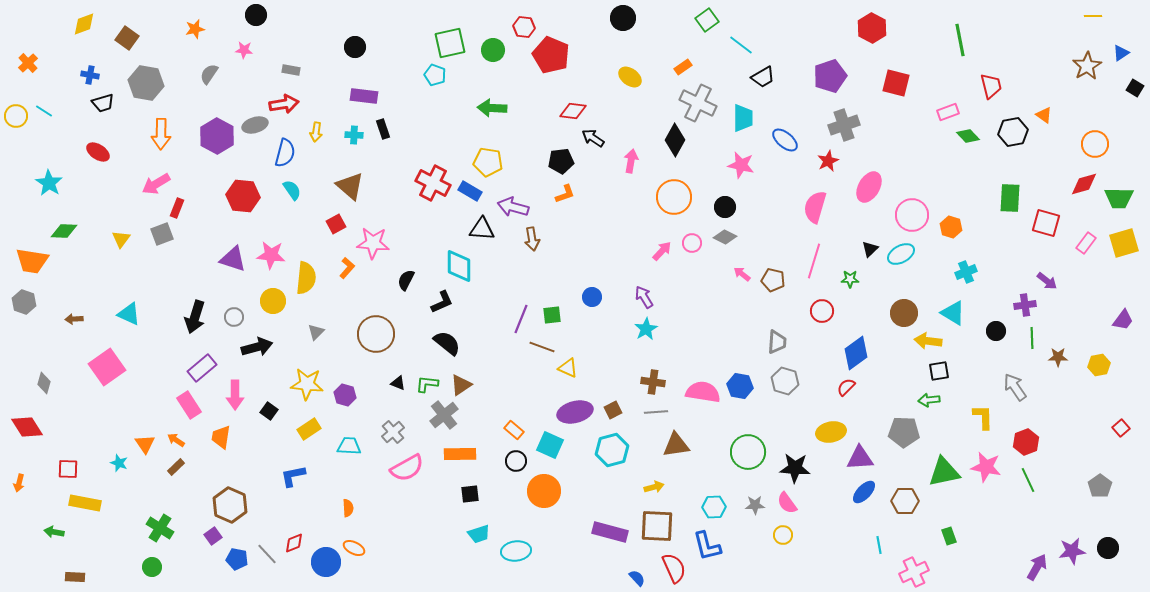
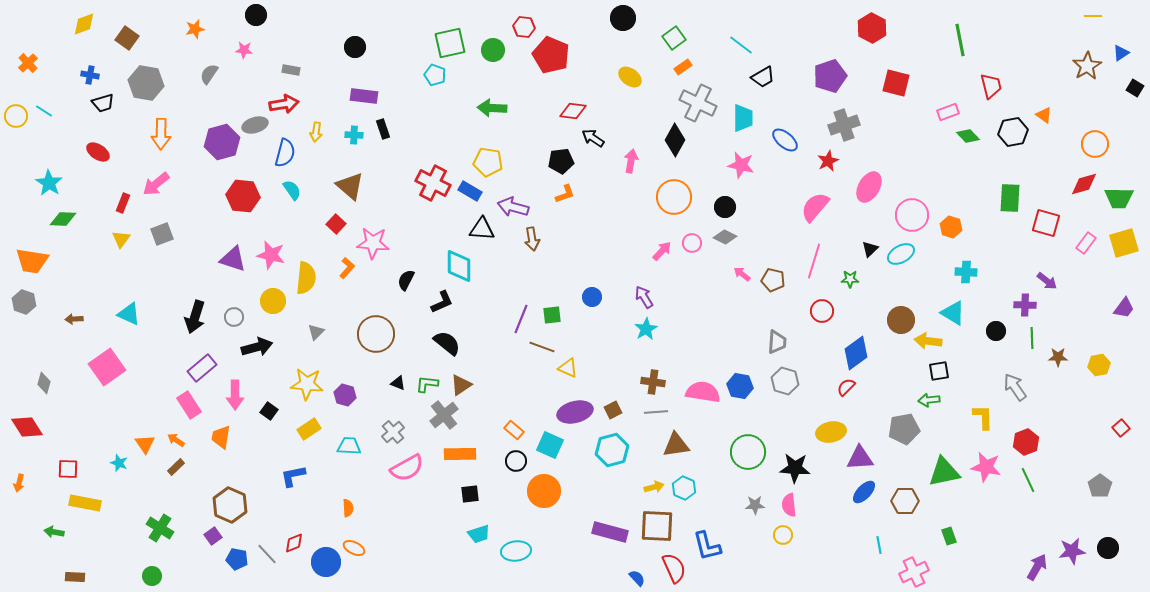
green square at (707, 20): moved 33 px left, 18 px down
purple hexagon at (217, 136): moved 5 px right, 6 px down; rotated 16 degrees clockwise
pink arrow at (156, 184): rotated 8 degrees counterclockwise
pink semicircle at (815, 207): rotated 24 degrees clockwise
red rectangle at (177, 208): moved 54 px left, 5 px up
red square at (336, 224): rotated 18 degrees counterclockwise
green diamond at (64, 231): moved 1 px left, 12 px up
pink star at (271, 255): rotated 8 degrees clockwise
cyan cross at (966, 272): rotated 25 degrees clockwise
purple cross at (1025, 305): rotated 10 degrees clockwise
brown circle at (904, 313): moved 3 px left, 7 px down
purple trapezoid at (1123, 320): moved 1 px right, 12 px up
gray pentagon at (904, 432): moved 3 px up; rotated 12 degrees counterclockwise
pink semicircle at (787, 503): moved 2 px right, 2 px down; rotated 30 degrees clockwise
cyan hexagon at (714, 507): moved 30 px left, 19 px up; rotated 25 degrees clockwise
green circle at (152, 567): moved 9 px down
